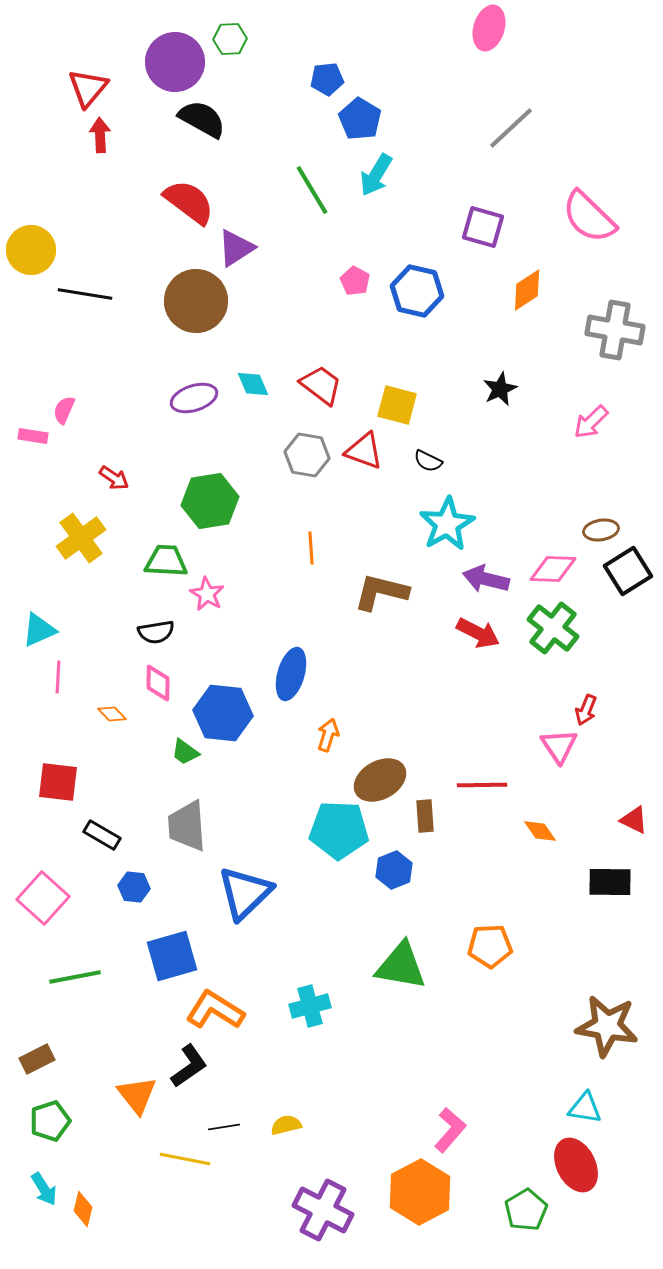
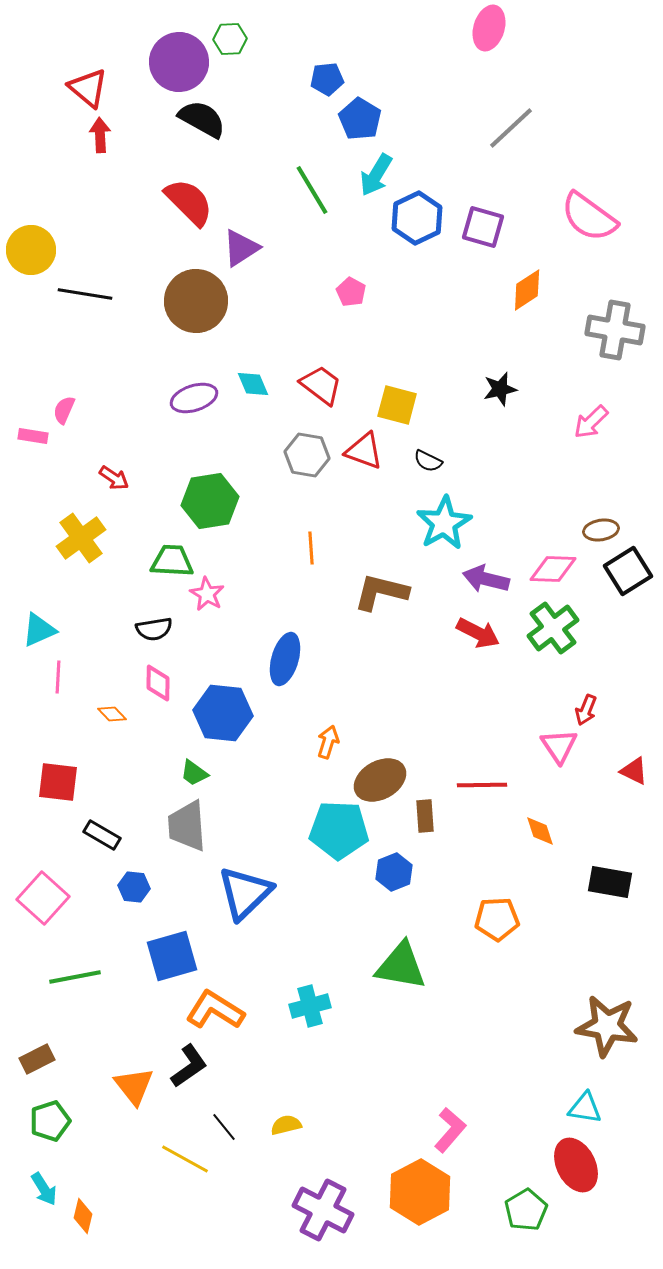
purple circle at (175, 62): moved 4 px right
red triangle at (88, 88): rotated 30 degrees counterclockwise
red semicircle at (189, 202): rotated 8 degrees clockwise
pink semicircle at (589, 217): rotated 8 degrees counterclockwise
purple triangle at (236, 248): moved 5 px right
pink pentagon at (355, 281): moved 4 px left, 11 px down
blue hexagon at (417, 291): moved 73 px up; rotated 21 degrees clockwise
black star at (500, 389): rotated 12 degrees clockwise
cyan star at (447, 524): moved 3 px left, 1 px up
green trapezoid at (166, 561): moved 6 px right
green cross at (553, 628): rotated 15 degrees clockwise
black semicircle at (156, 632): moved 2 px left, 3 px up
blue ellipse at (291, 674): moved 6 px left, 15 px up
orange arrow at (328, 735): moved 7 px down
green trapezoid at (185, 752): moved 9 px right, 21 px down
red triangle at (634, 820): moved 49 px up
orange diamond at (540, 831): rotated 16 degrees clockwise
blue hexagon at (394, 870): moved 2 px down
black rectangle at (610, 882): rotated 9 degrees clockwise
orange pentagon at (490, 946): moved 7 px right, 27 px up
orange triangle at (137, 1095): moved 3 px left, 9 px up
black line at (224, 1127): rotated 60 degrees clockwise
yellow line at (185, 1159): rotated 18 degrees clockwise
orange diamond at (83, 1209): moved 7 px down
